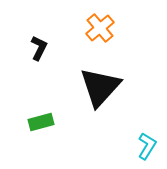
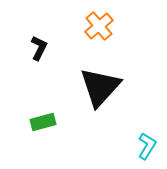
orange cross: moved 1 px left, 2 px up
green rectangle: moved 2 px right
